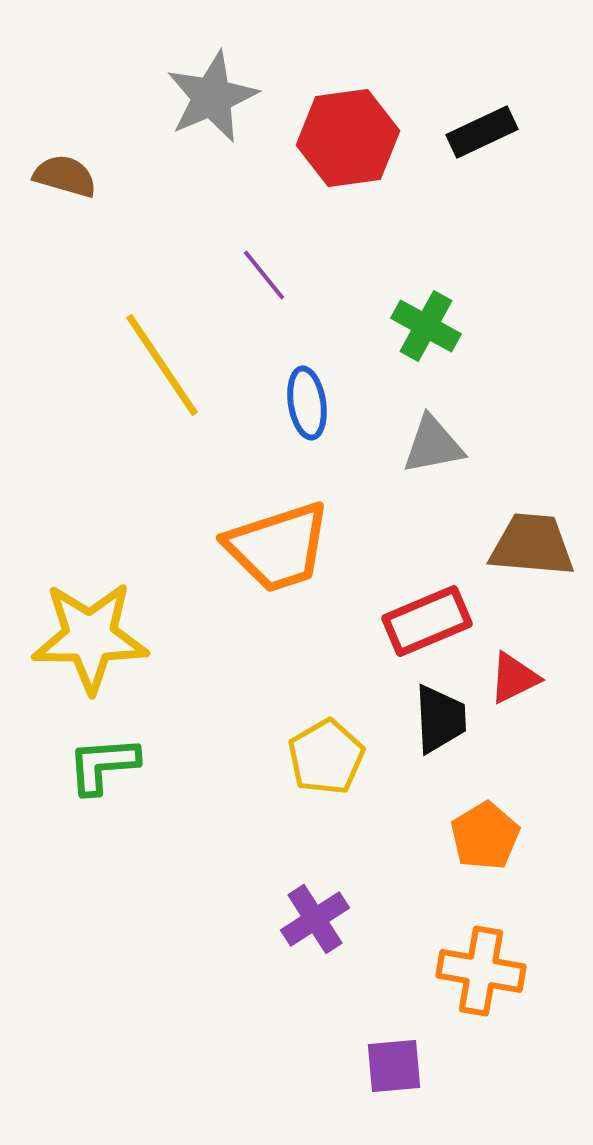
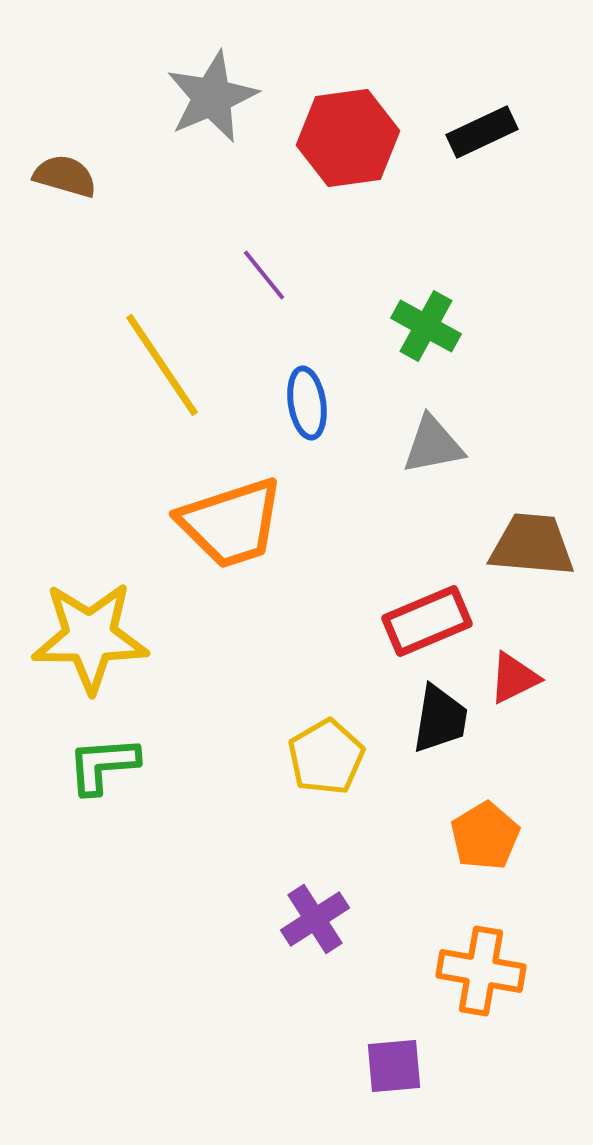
orange trapezoid: moved 47 px left, 24 px up
black trapezoid: rotated 12 degrees clockwise
